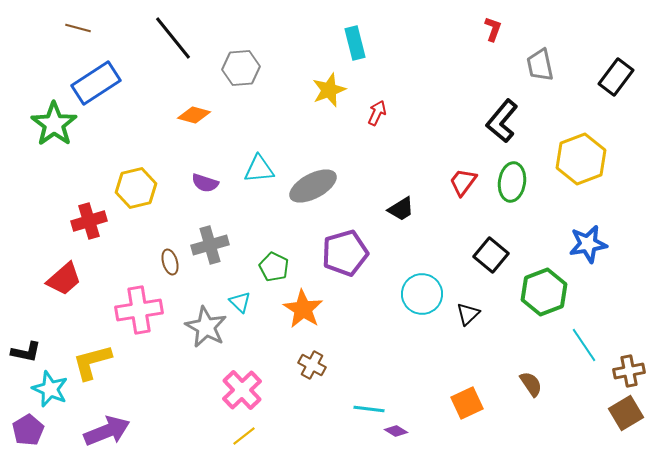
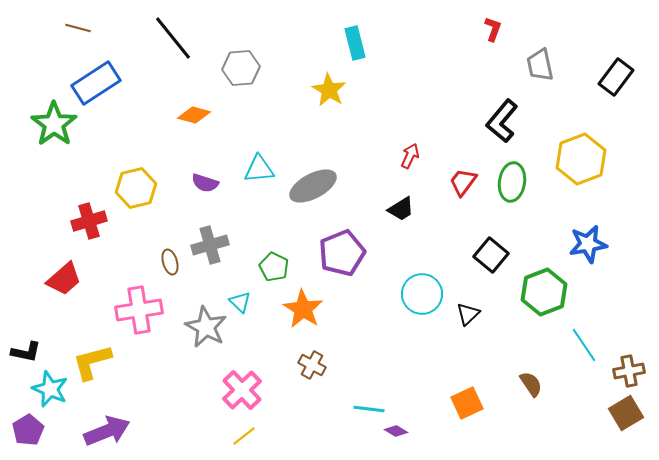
yellow star at (329, 90): rotated 20 degrees counterclockwise
red arrow at (377, 113): moved 33 px right, 43 px down
purple pentagon at (345, 253): moved 3 px left; rotated 6 degrees counterclockwise
